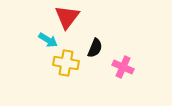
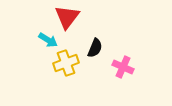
yellow cross: rotated 30 degrees counterclockwise
